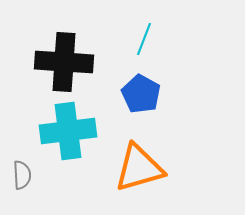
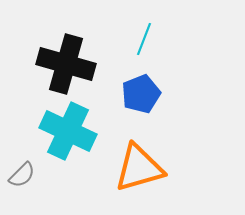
black cross: moved 2 px right, 2 px down; rotated 12 degrees clockwise
blue pentagon: rotated 21 degrees clockwise
cyan cross: rotated 32 degrees clockwise
gray semicircle: rotated 48 degrees clockwise
